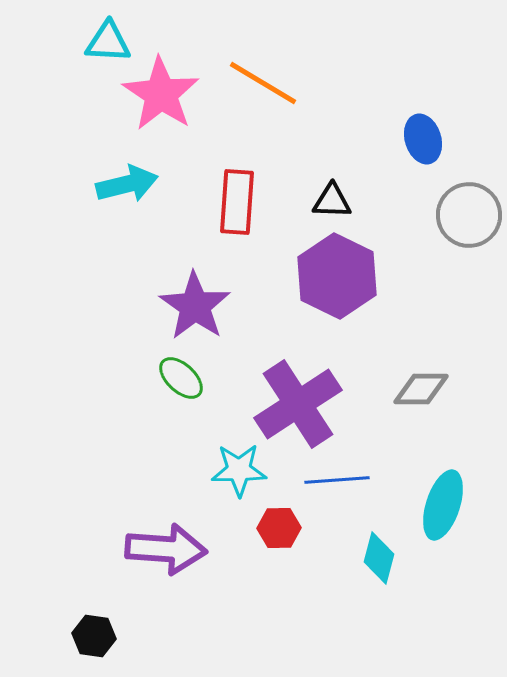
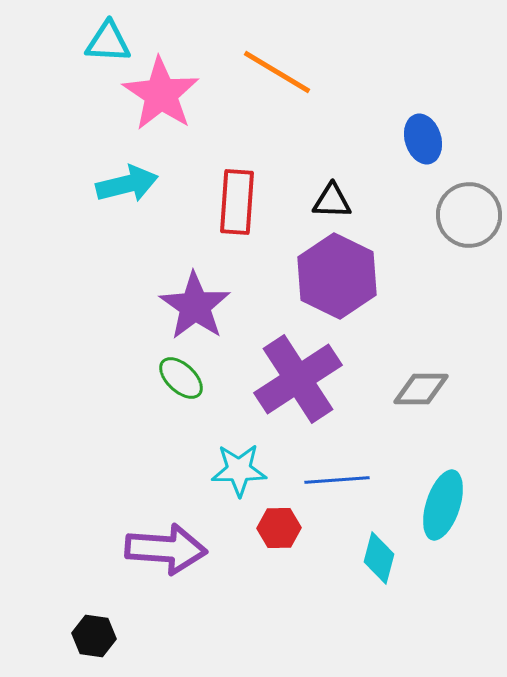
orange line: moved 14 px right, 11 px up
purple cross: moved 25 px up
